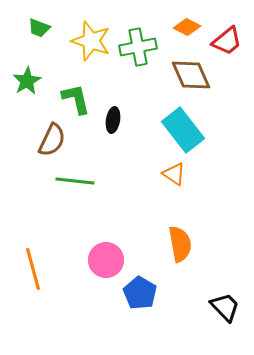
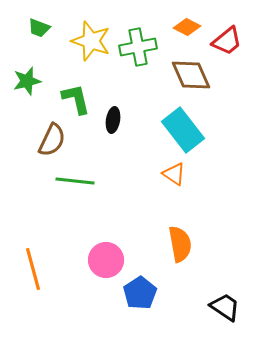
green star: rotated 16 degrees clockwise
blue pentagon: rotated 8 degrees clockwise
black trapezoid: rotated 12 degrees counterclockwise
